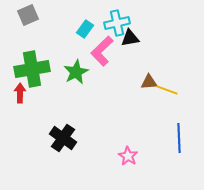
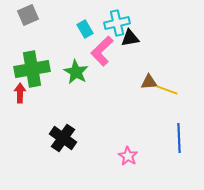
cyan rectangle: rotated 66 degrees counterclockwise
green star: rotated 15 degrees counterclockwise
